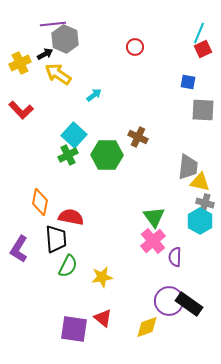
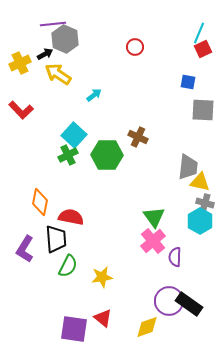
purple L-shape: moved 6 px right
